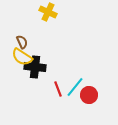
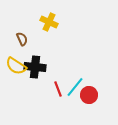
yellow cross: moved 1 px right, 10 px down
brown semicircle: moved 3 px up
yellow semicircle: moved 6 px left, 9 px down
